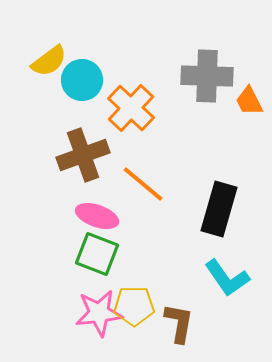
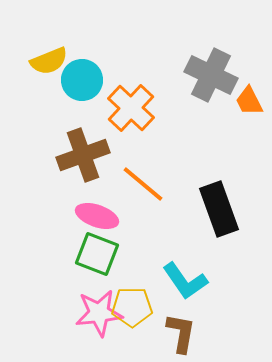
yellow semicircle: rotated 15 degrees clockwise
gray cross: moved 4 px right, 1 px up; rotated 24 degrees clockwise
black rectangle: rotated 36 degrees counterclockwise
cyan L-shape: moved 42 px left, 3 px down
yellow pentagon: moved 2 px left, 1 px down
brown L-shape: moved 2 px right, 10 px down
